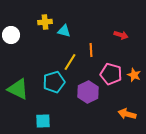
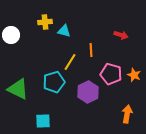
orange arrow: rotated 84 degrees clockwise
